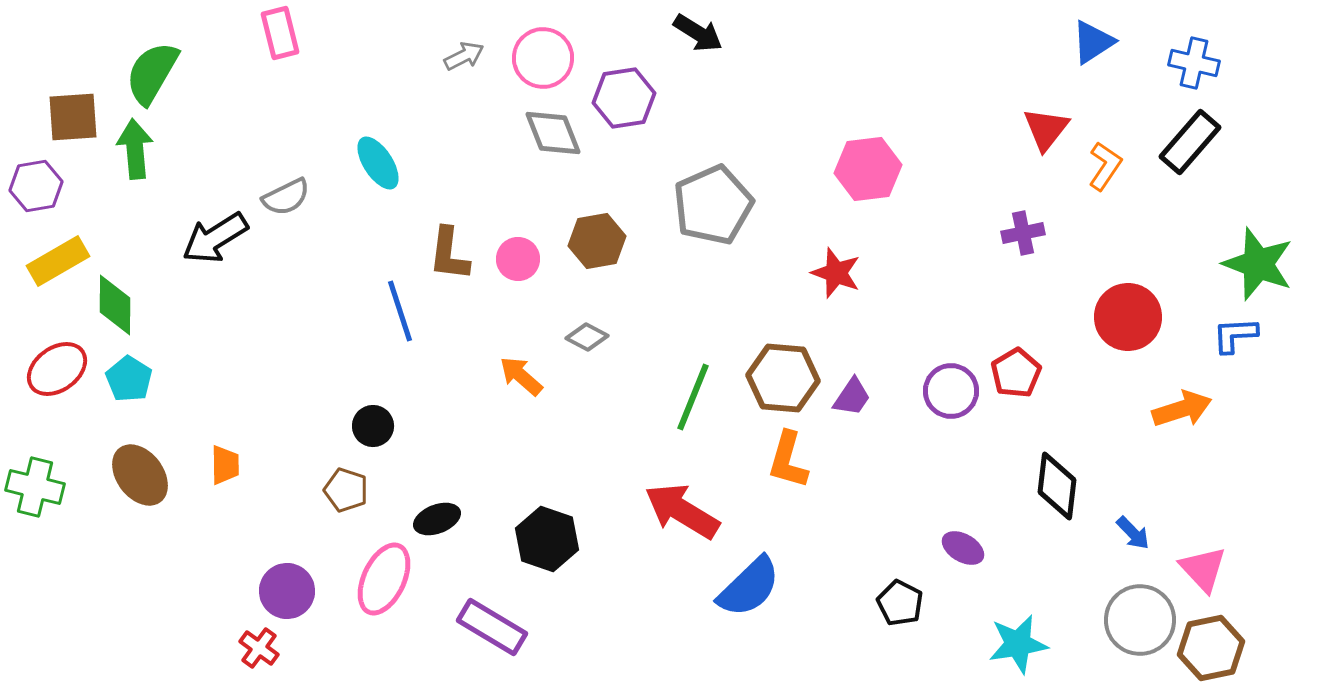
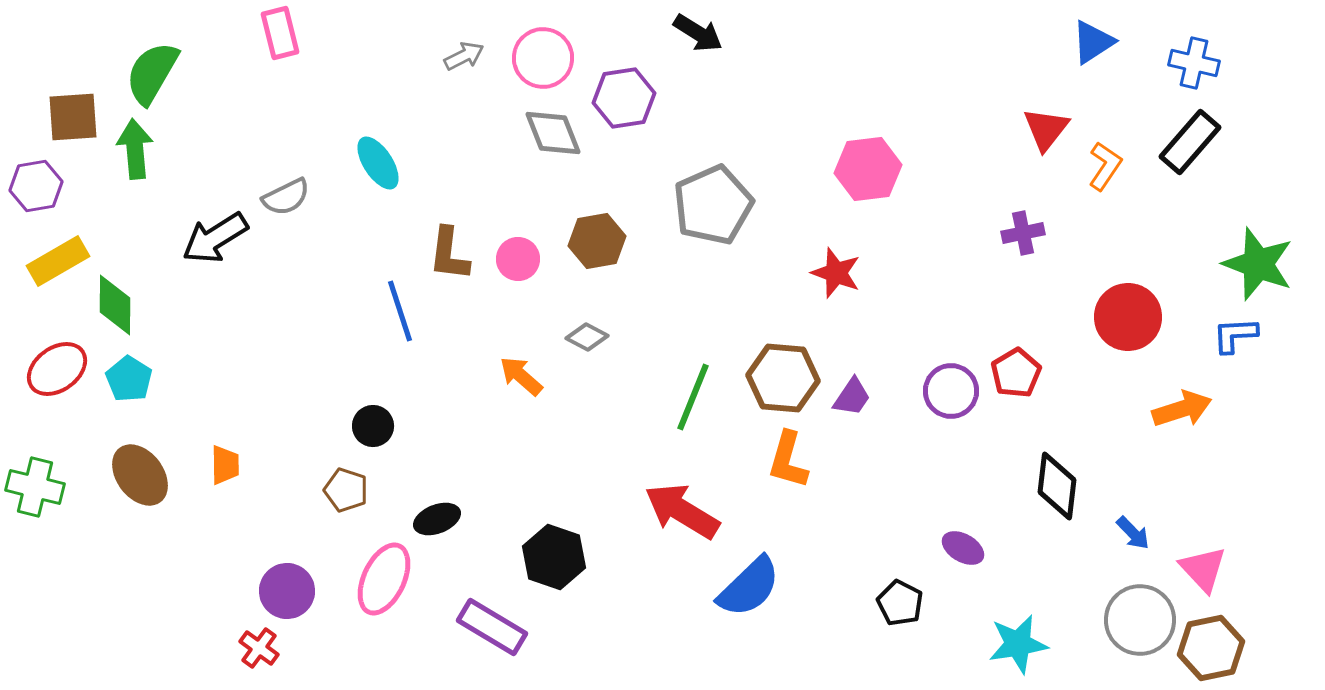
black hexagon at (547, 539): moved 7 px right, 18 px down
